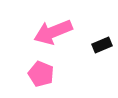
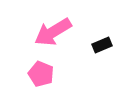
pink arrow: rotated 9 degrees counterclockwise
